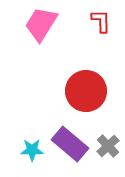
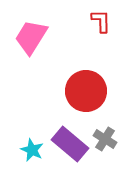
pink trapezoid: moved 10 px left, 13 px down
gray cross: moved 3 px left, 7 px up; rotated 15 degrees counterclockwise
cyan star: rotated 25 degrees clockwise
